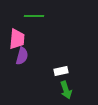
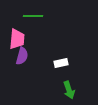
green line: moved 1 px left
white rectangle: moved 8 px up
green arrow: moved 3 px right
